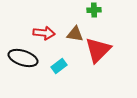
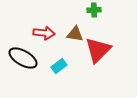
black ellipse: rotated 12 degrees clockwise
